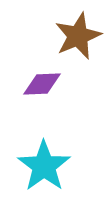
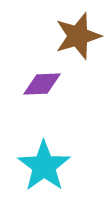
brown star: rotated 6 degrees clockwise
